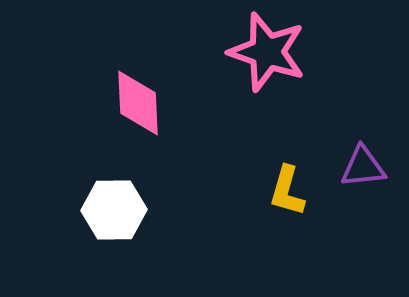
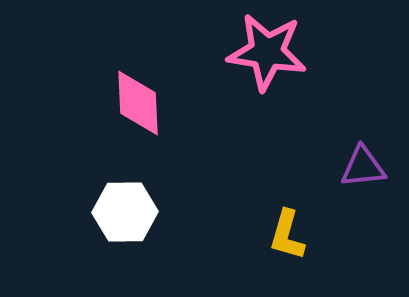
pink star: rotated 10 degrees counterclockwise
yellow L-shape: moved 44 px down
white hexagon: moved 11 px right, 2 px down
